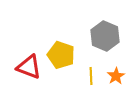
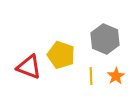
gray hexagon: moved 3 px down
